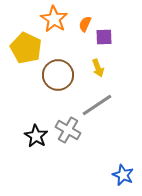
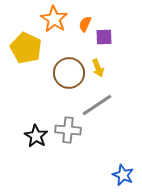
brown circle: moved 11 px right, 2 px up
gray cross: rotated 25 degrees counterclockwise
